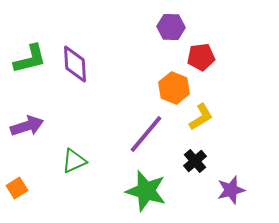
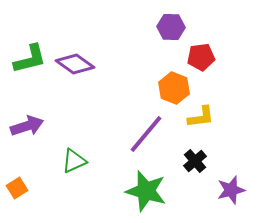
purple diamond: rotated 51 degrees counterclockwise
yellow L-shape: rotated 24 degrees clockwise
